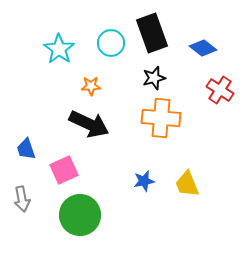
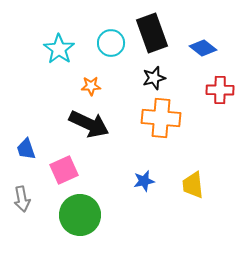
red cross: rotated 32 degrees counterclockwise
yellow trapezoid: moved 6 px right, 1 px down; rotated 16 degrees clockwise
